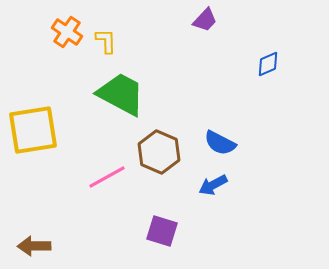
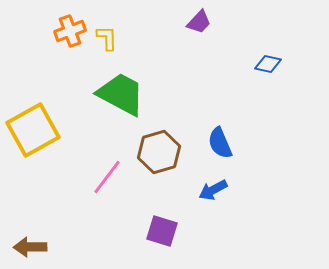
purple trapezoid: moved 6 px left, 2 px down
orange cross: moved 3 px right, 1 px up; rotated 36 degrees clockwise
yellow L-shape: moved 1 px right, 3 px up
blue diamond: rotated 36 degrees clockwise
yellow square: rotated 20 degrees counterclockwise
blue semicircle: rotated 40 degrees clockwise
brown hexagon: rotated 21 degrees clockwise
pink line: rotated 24 degrees counterclockwise
blue arrow: moved 5 px down
brown arrow: moved 4 px left, 1 px down
